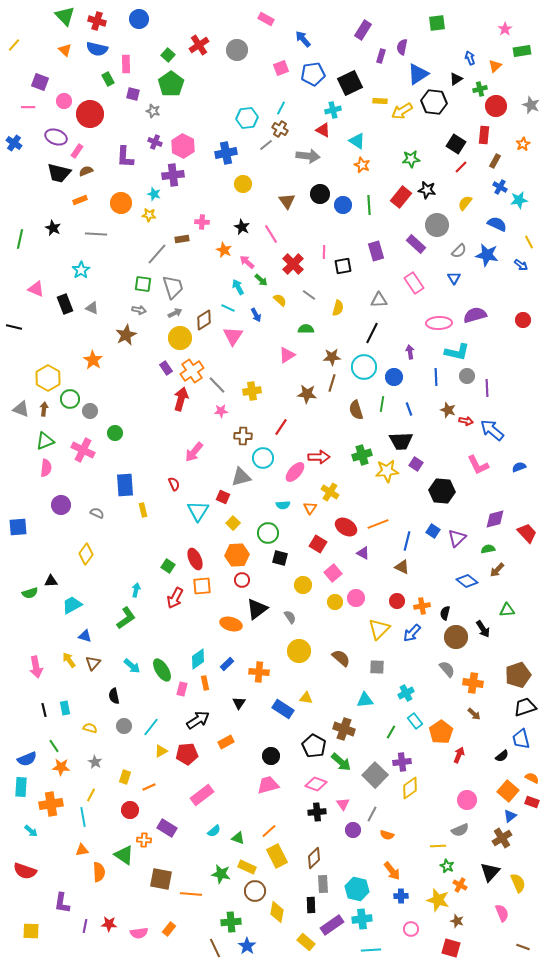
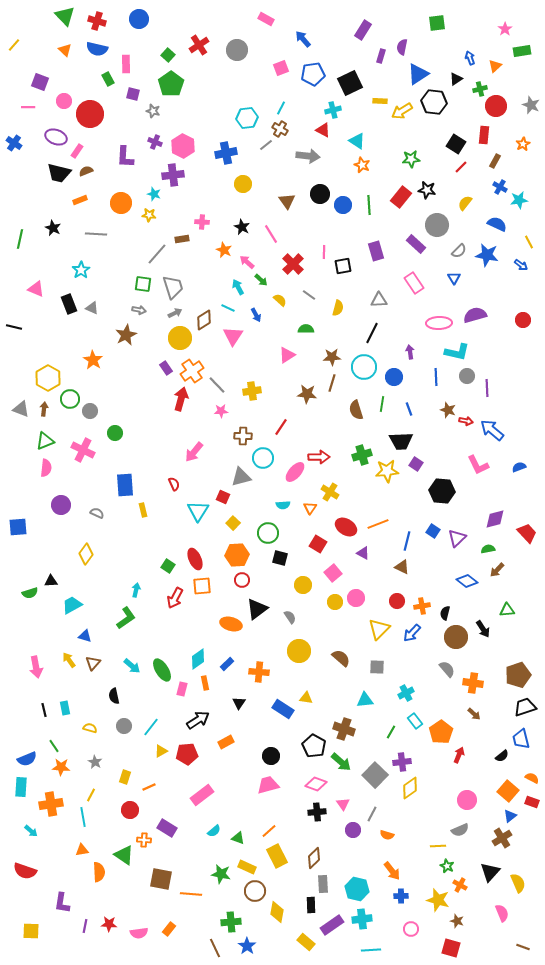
black rectangle at (65, 304): moved 4 px right
